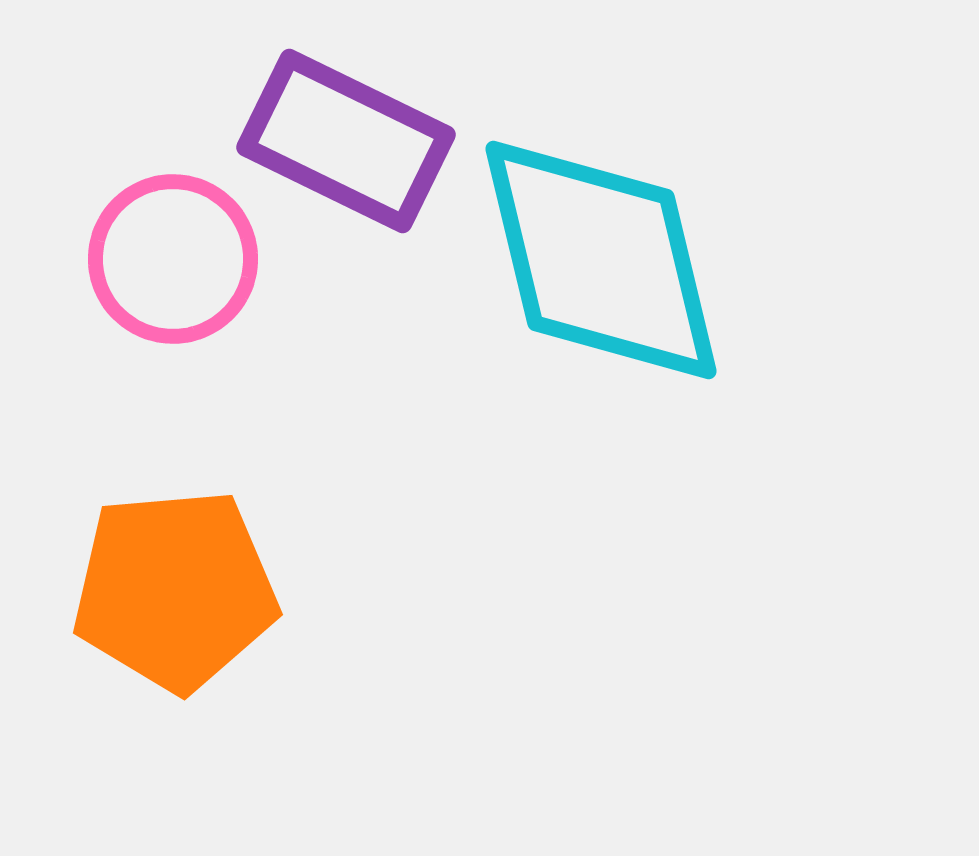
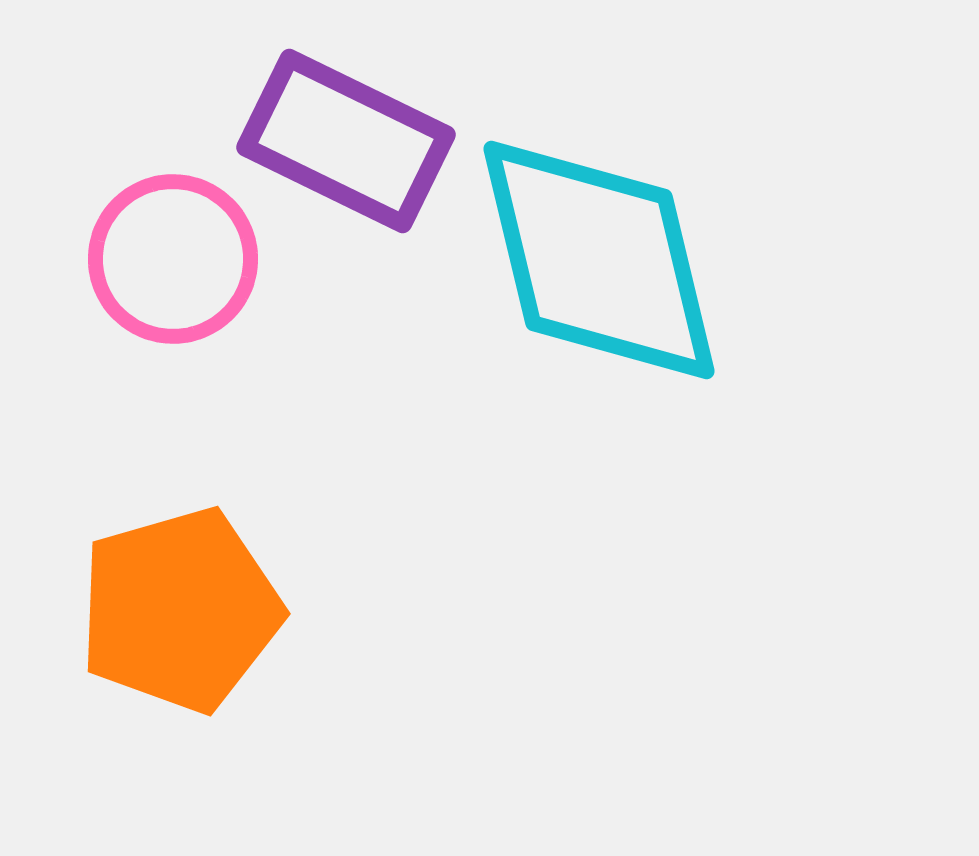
cyan diamond: moved 2 px left
orange pentagon: moved 5 px right, 20 px down; rotated 11 degrees counterclockwise
